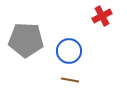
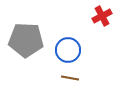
blue circle: moved 1 px left, 1 px up
brown line: moved 2 px up
